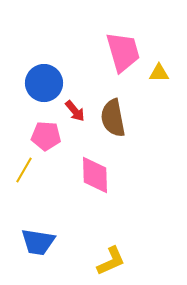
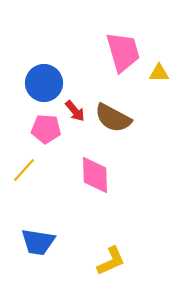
brown semicircle: rotated 51 degrees counterclockwise
pink pentagon: moved 7 px up
yellow line: rotated 12 degrees clockwise
